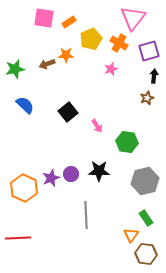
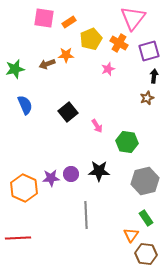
pink star: moved 3 px left
blue semicircle: rotated 24 degrees clockwise
purple star: rotated 18 degrees clockwise
